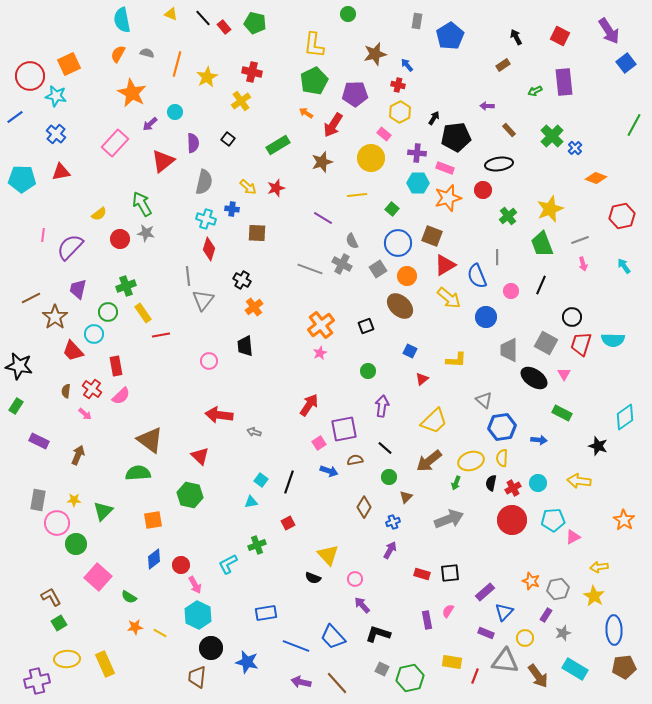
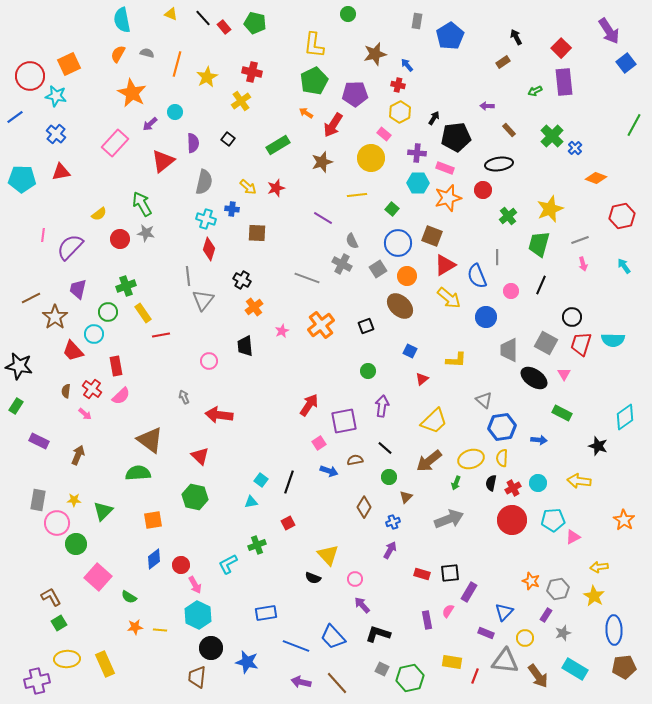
red square at (560, 36): moved 1 px right, 12 px down; rotated 18 degrees clockwise
brown rectangle at (503, 65): moved 3 px up
green trapezoid at (542, 244): moved 3 px left; rotated 36 degrees clockwise
gray line at (310, 269): moved 3 px left, 9 px down
pink star at (320, 353): moved 38 px left, 22 px up
purple square at (344, 429): moved 8 px up
gray arrow at (254, 432): moved 70 px left, 35 px up; rotated 48 degrees clockwise
yellow ellipse at (471, 461): moved 2 px up
green hexagon at (190, 495): moved 5 px right, 2 px down
purple rectangle at (485, 592): moved 16 px left; rotated 18 degrees counterclockwise
yellow line at (160, 633): moved 3 px up; rotated 24 degrees counterclockwise
